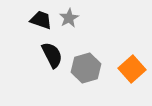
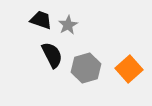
gray star: moved 1 px left, 7 px down
orange square: moved 3 px left
